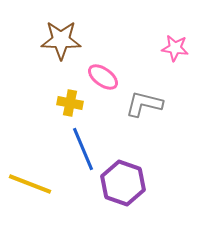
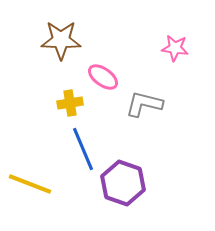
yellow cross: rotated 20 degrees counterclockwise
